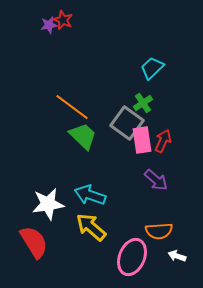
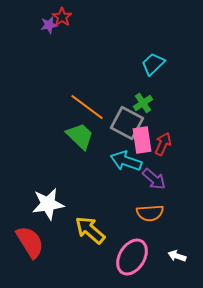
red star: moved 1 px left, 3 px up; rotated 12 degrees clockwise
cyan trapezoid: moved 1 px right, 4 px up
orange line: moved 15 px right
gray square: rotated 8 degrees counterclockwise
green trapezoid: moved 3 px left
red arrow: moved 3 px down
purple arrow: moved 2 px left, 1 px up
cyan arrow: moved 36 px right, 34 px up
yellow arrow: moved 1 px left, 3 px down
orange semicircle: moved 9 px left, 18 px up
red semicircle: moved 4 px left
pink ellipse: rotated 9 degrees clockwise
